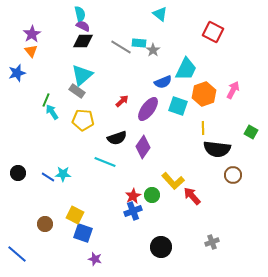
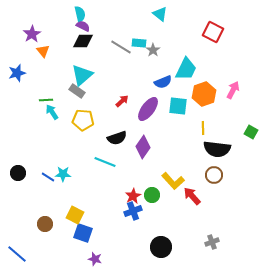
orange triangle at (31, 51): moved 12 px right
green line at (46, 100): rotated 64 degrees clockwise
cyan square at (178, 106): rotated 12 degrees counterclockwise
brown circle at (233, 175): moved 19 px left
